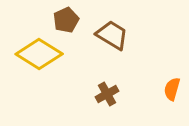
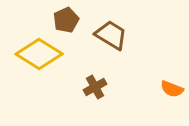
brown trapezoid: moved 1 px left
orange semicircle: rotated 85 degrees counterclockwise
brown cross: moved 12 px left, 7 px up
